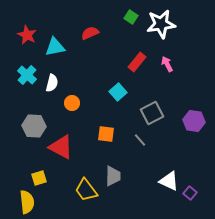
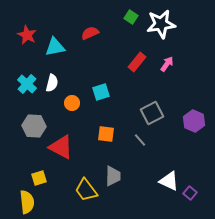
pink arrow: rotated 63 degrees clockwise
cyan cross: moved 9 px down
cyan square: moved 17 px left; rotated 24 degrees clockwise
purple hexagon: rotated 15 degrees clockwise
